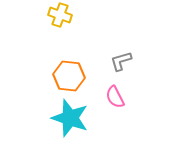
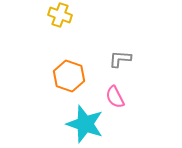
gray L-shape: moved 1 px left, 2 px up; rotated 20 degrees clockwise
orange hexagon: rotated 12 degrees clockwise
cyan star: moved 15 px right, 6 px down
